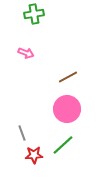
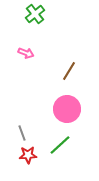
green cross: moved 1 px right; rotated 30 degrees counterclockwise
brown line: moved 1 px right, 6 px up; rotated 30 degrees counterclockwise
green line: moved 3 px left
red star: moved 6 px left
